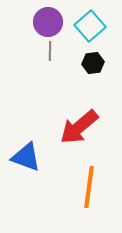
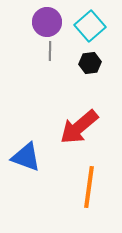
purple circle: moved 1 px left
black hexagon: moved 3 px left
